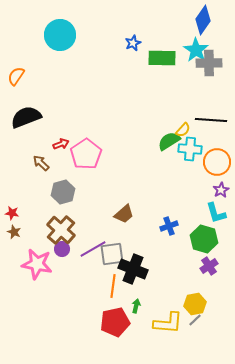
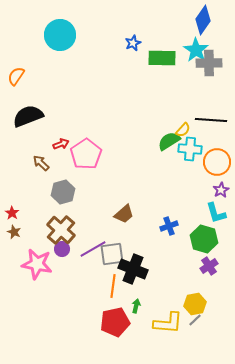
black semicircle: moved 2 px right, 1 px up
red star: rotated 24 degrees clockwise
